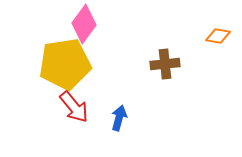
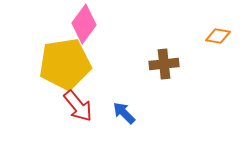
brown cross: moved 1 px left
red arrow: moved 4 px right, 1 px up
blue arrow: moved 5 px right, 5 px up; rotated 60 degrees counterclockwise
